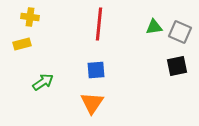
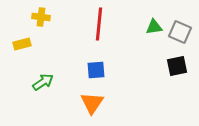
yellow cross: moved 11 px right
